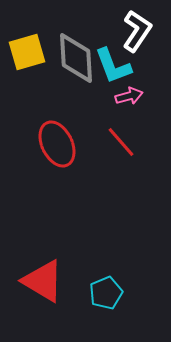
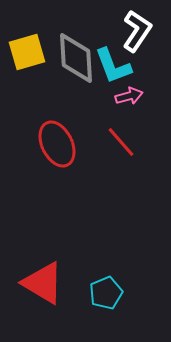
red triangle: moved 2 px down
